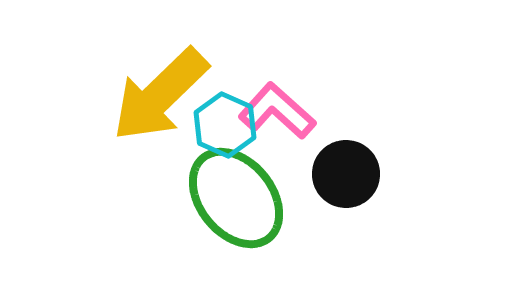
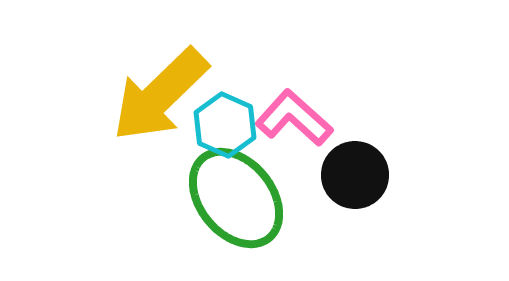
pink L-shape: moved 17 px right, 7 px down
black circle: moved 9 px right, 1 px down
